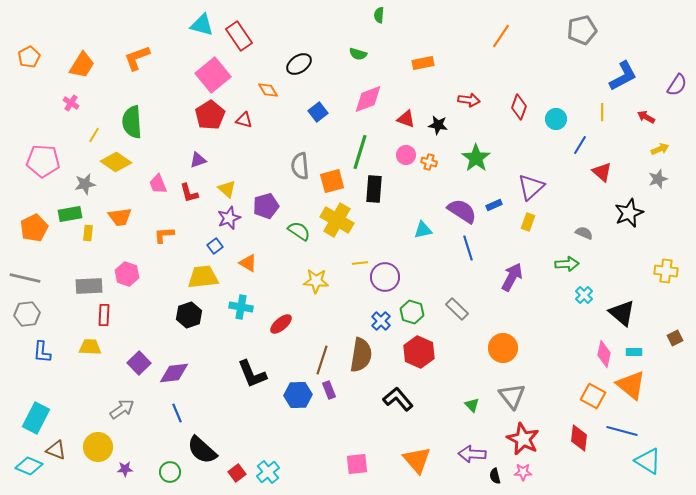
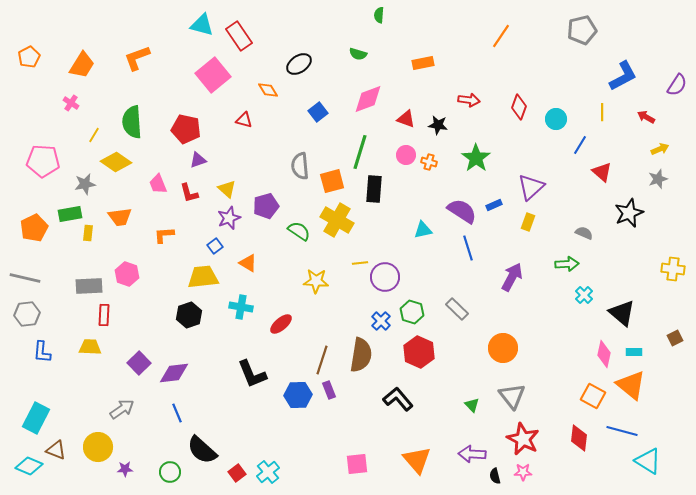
red pentagon at (210, 115): moved 24 px left, 14 px down; rotated 28 degrees counterclockwise
yellow cross at (666, 271): moved 7 px right, 2 px up
